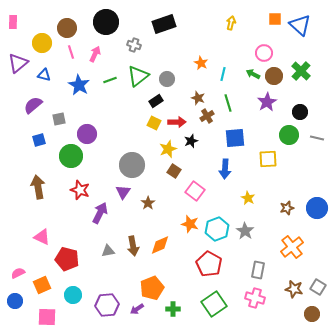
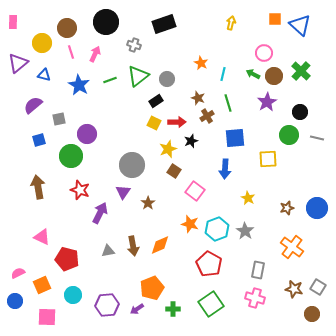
orange cross at (292, 247): rotated 15 degrees counterclockwise
green square at (214, 304): moved 3 px left
